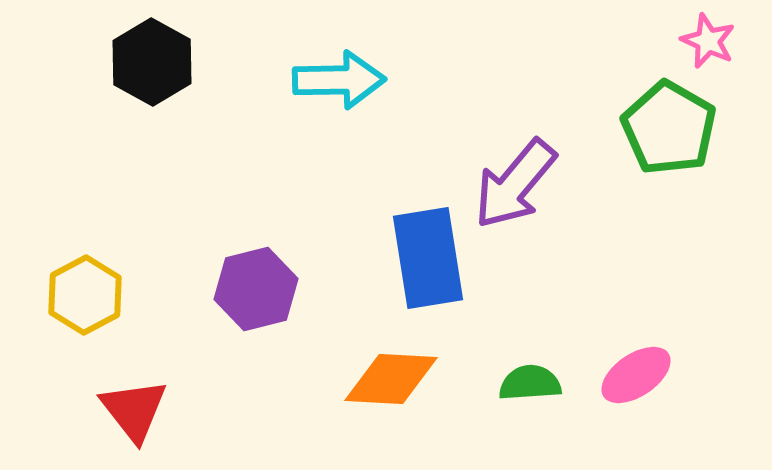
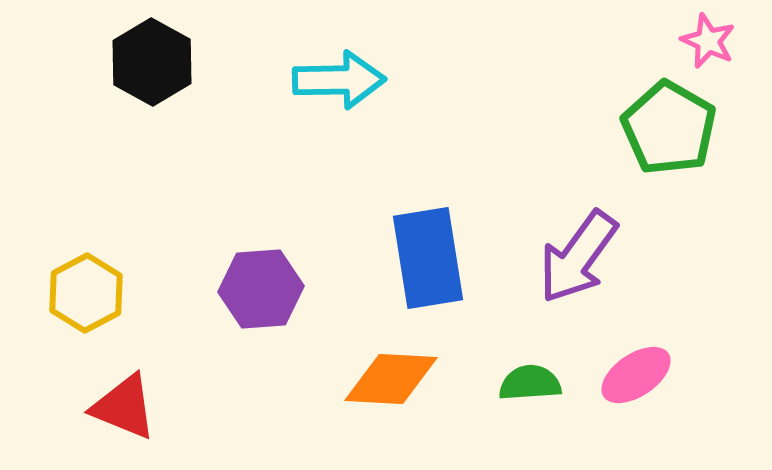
purple arrow: moved 63 px right, 73 px down; rotated 4 degrees counterclockwise
purple hexagon: moved 5 px right; rotated 10 degrees clockwise
yellow hexagon: moved 1 px right, 2 px up
red triangle: moved 10 px left, 3 px up; rotated 30 degrees counterclockwise
